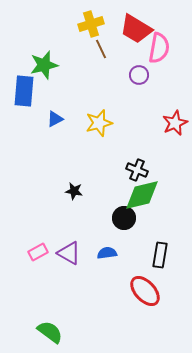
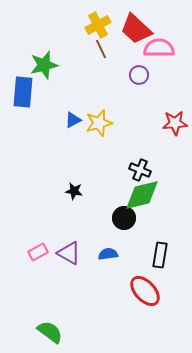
yellow cross: moved 7 px right, 1 px down; rotated 10 degrees counterclockwise
red trapezoid: rotated 12 degrees clockwise
pink semicircle: rotated 100 degrees counterclockwise
blue rectangle: moved 1 px left, 1 px down
blue triangle: moved 18 px right, 1 px down
red star: rotated 20 degrees clockwise
black cross: moved 3 px right
blue semicircle: moved 1 px right, 1 px down
